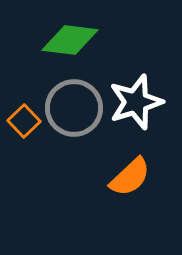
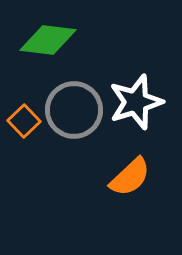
green diamond: moved 22 px left
gray circle: moved 2 px down
